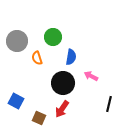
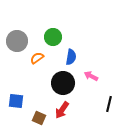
orange semicircle: rotated 72 degrees clockwise
blue square: rotated 21 degrees counterclockwise
red arrow: moved 1 px down
